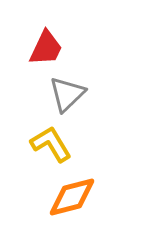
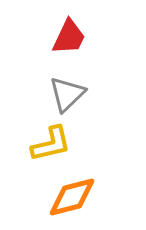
red trapezoid: moved 23 px right, 11 px up
yellow L-shape: rotated 108 degrees clockwise
